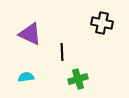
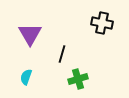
purple triangle: rotated 35 degrees clockwise
black line: moved 2 px down; rotated 18 degrees clockwise
cyan semicircle: rotated 63 degrees counterclockwise
